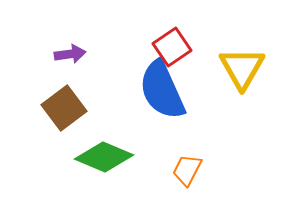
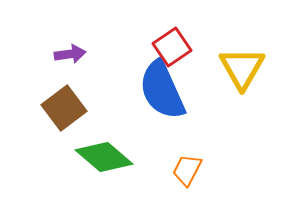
green diamond: rotated 18 degrees clockwise
